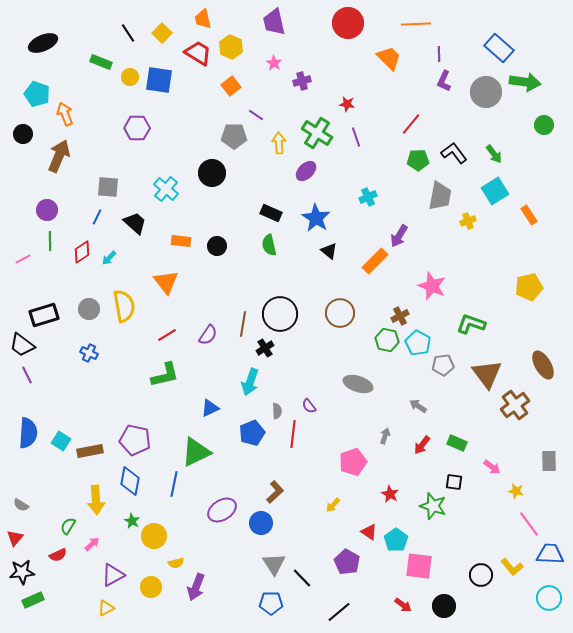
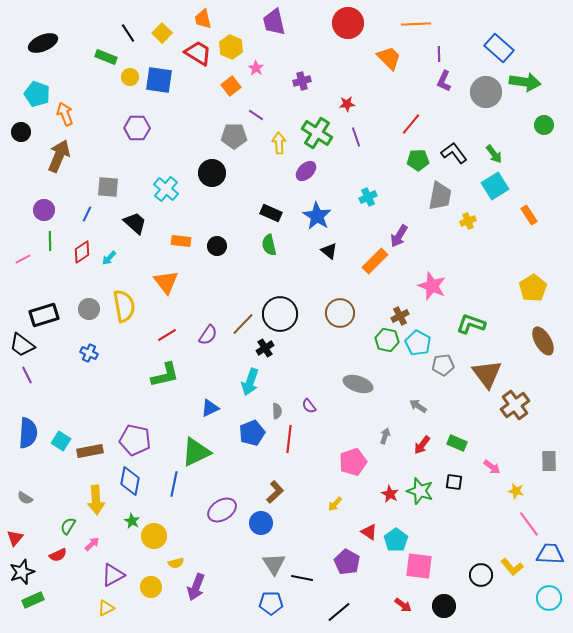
green rectangle at (101, 62): moved 5 px right, 5 px up
pink star at (274, 63): moved 18 px left, 5 px down
red star at (347, 104): rotated 14 degrees counterclockwise
black circle at (23, 134): moved 2 px left, 2 px up
cyan square at (495, 191): moved 5 px up
purple circle at (47, 210): moved 3 px left
blue line at (97, 217): moved 10 px left, 3 px up
blue star at (316, 218): moved 1 px right, 2 px up
yellow pentagon at (529, 287): moved 4 px right, 1 px down; rotated 20 degrees counterclockwise
brown line at (243, 324): rotated 35 degrees clockwise
brown ellipse at (543, 365): moved 24 px up
red line at (293, 434): moved 4 px left, 5 px down
gray semicircle at (21, 505): moved 4 px right, 7 px up
yellow arrow at (333, 505): moved 2 px right, 1 px up
green star at (433, 506): moved 13 px left, 15 px up
black star at (22, 572): rotated 15 degrees counterclockwise
black line at (302, 578): rotated 35 degrees counterclockwise
